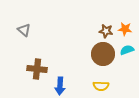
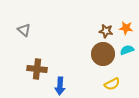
orange star: moved 1 px right, 1 px up
yellow semicircle: moved 11 px right, 2 px up; rotated 28 degrees counterclockwise
